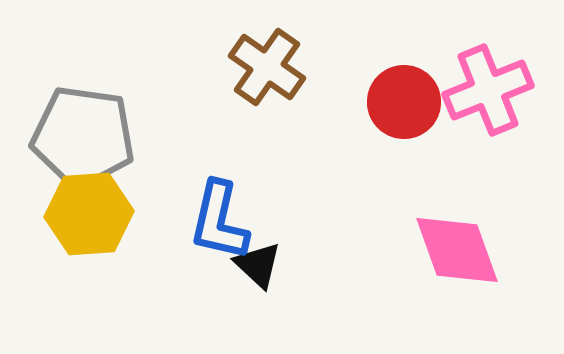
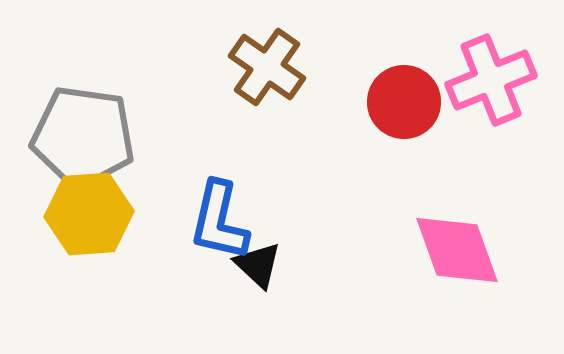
pink cross: moved 3 px right, 10 px up
